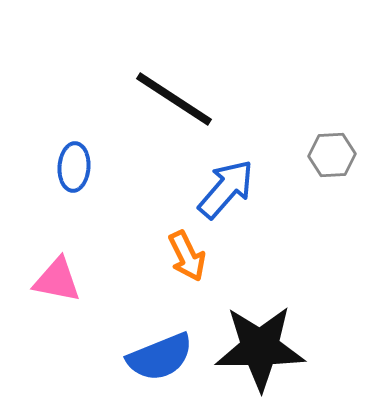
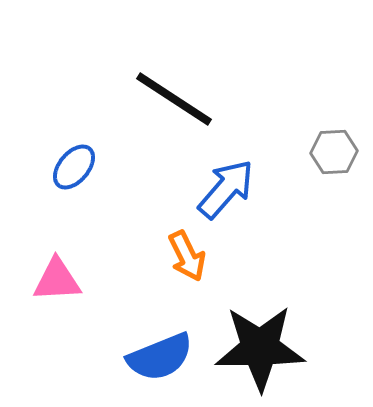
gray hexagon: moved 2 px right, 3 px up
blue ellipse: rotated 36 degrees clockwise
pink triangle: rotated 14 degrees counterclockwise
